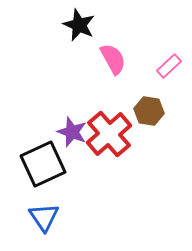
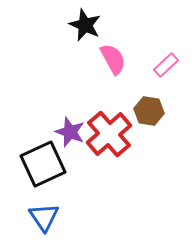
black star: moved 6 px right
pink rectangle: moved 3 px left, 1 px up
purple star: moved 2 px left
